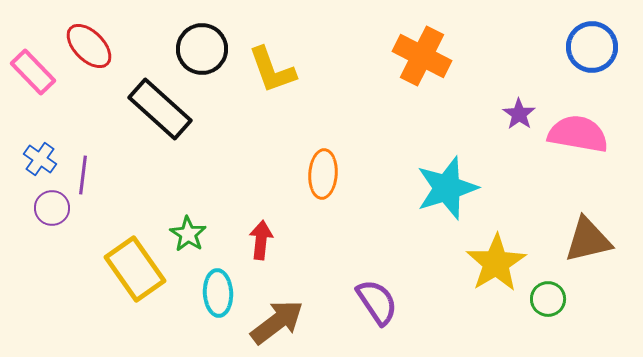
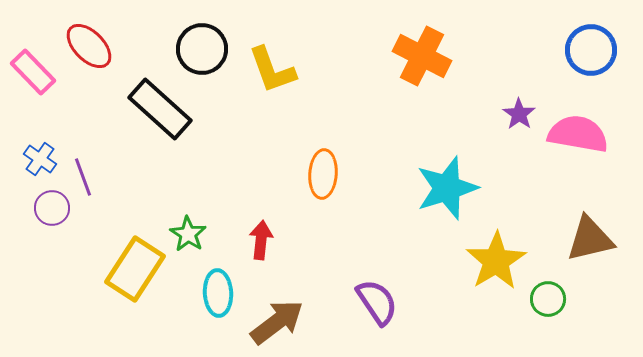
blue circle: moved 1 px left, 3 px down
purple line: moved 2 px down; rotated 27 degrees counterclockwise
brown triangle: moved 2 px right, 1 px up
yellow star: moved 2 px up
yellow rectangle: rotated 68 degrees clockwise
